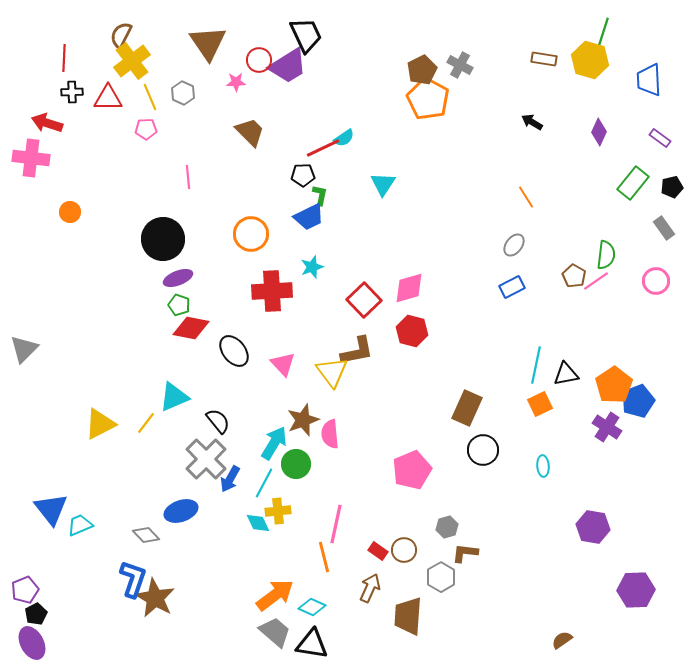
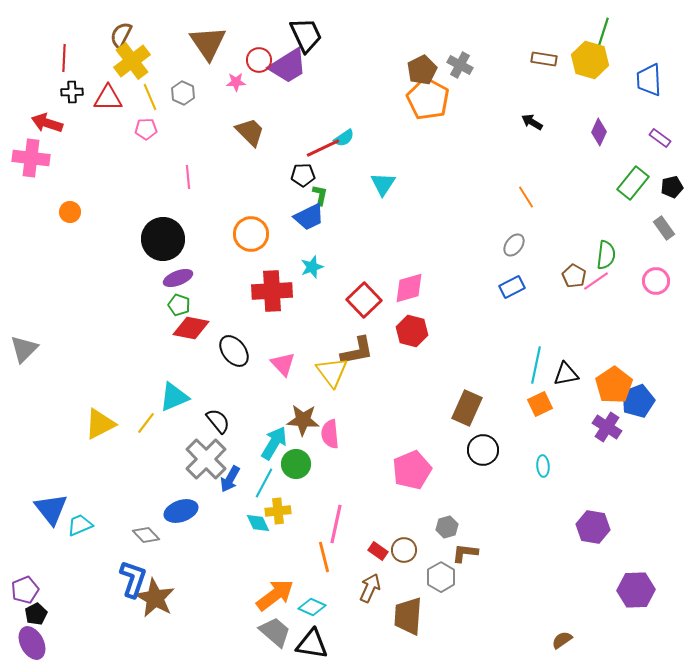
brown star at (303, 420): rotated 24 degrees clockwise
